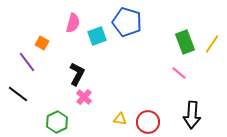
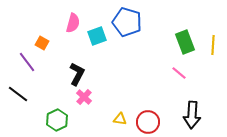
yellow line: moved 1 px right, 1 px down; rotated 30 degrees counterclockwise
green hexagon: moved 2 px up
